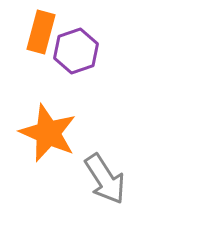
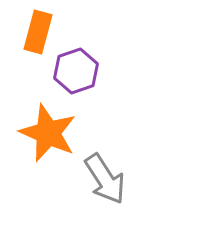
orange rectangle: moved 3 px left
purple hexagon: moved 20 px down
